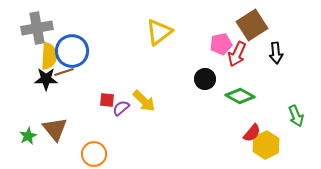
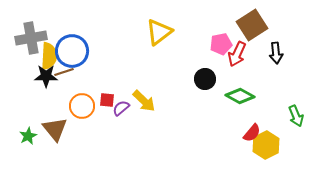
gray cross: moved 6 px left, 10 px down
black star: moved 3 px up
orange circle: moved 12 px left, 48 px up
